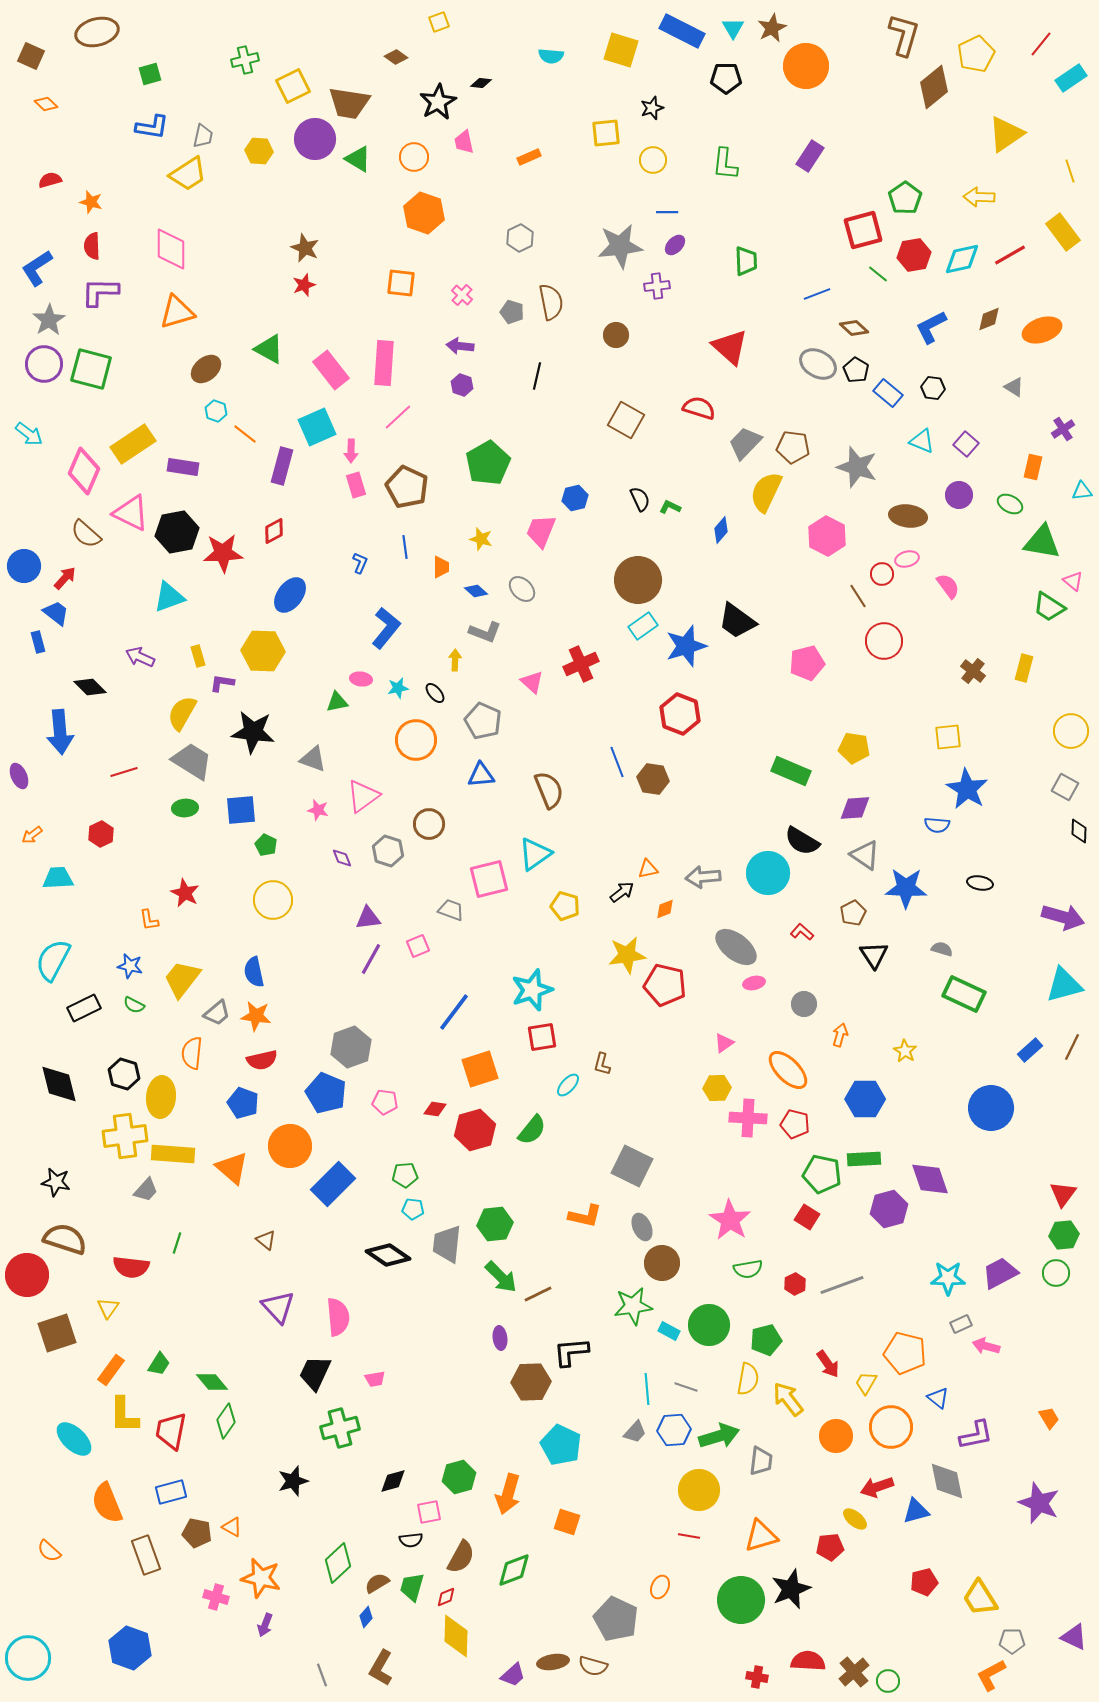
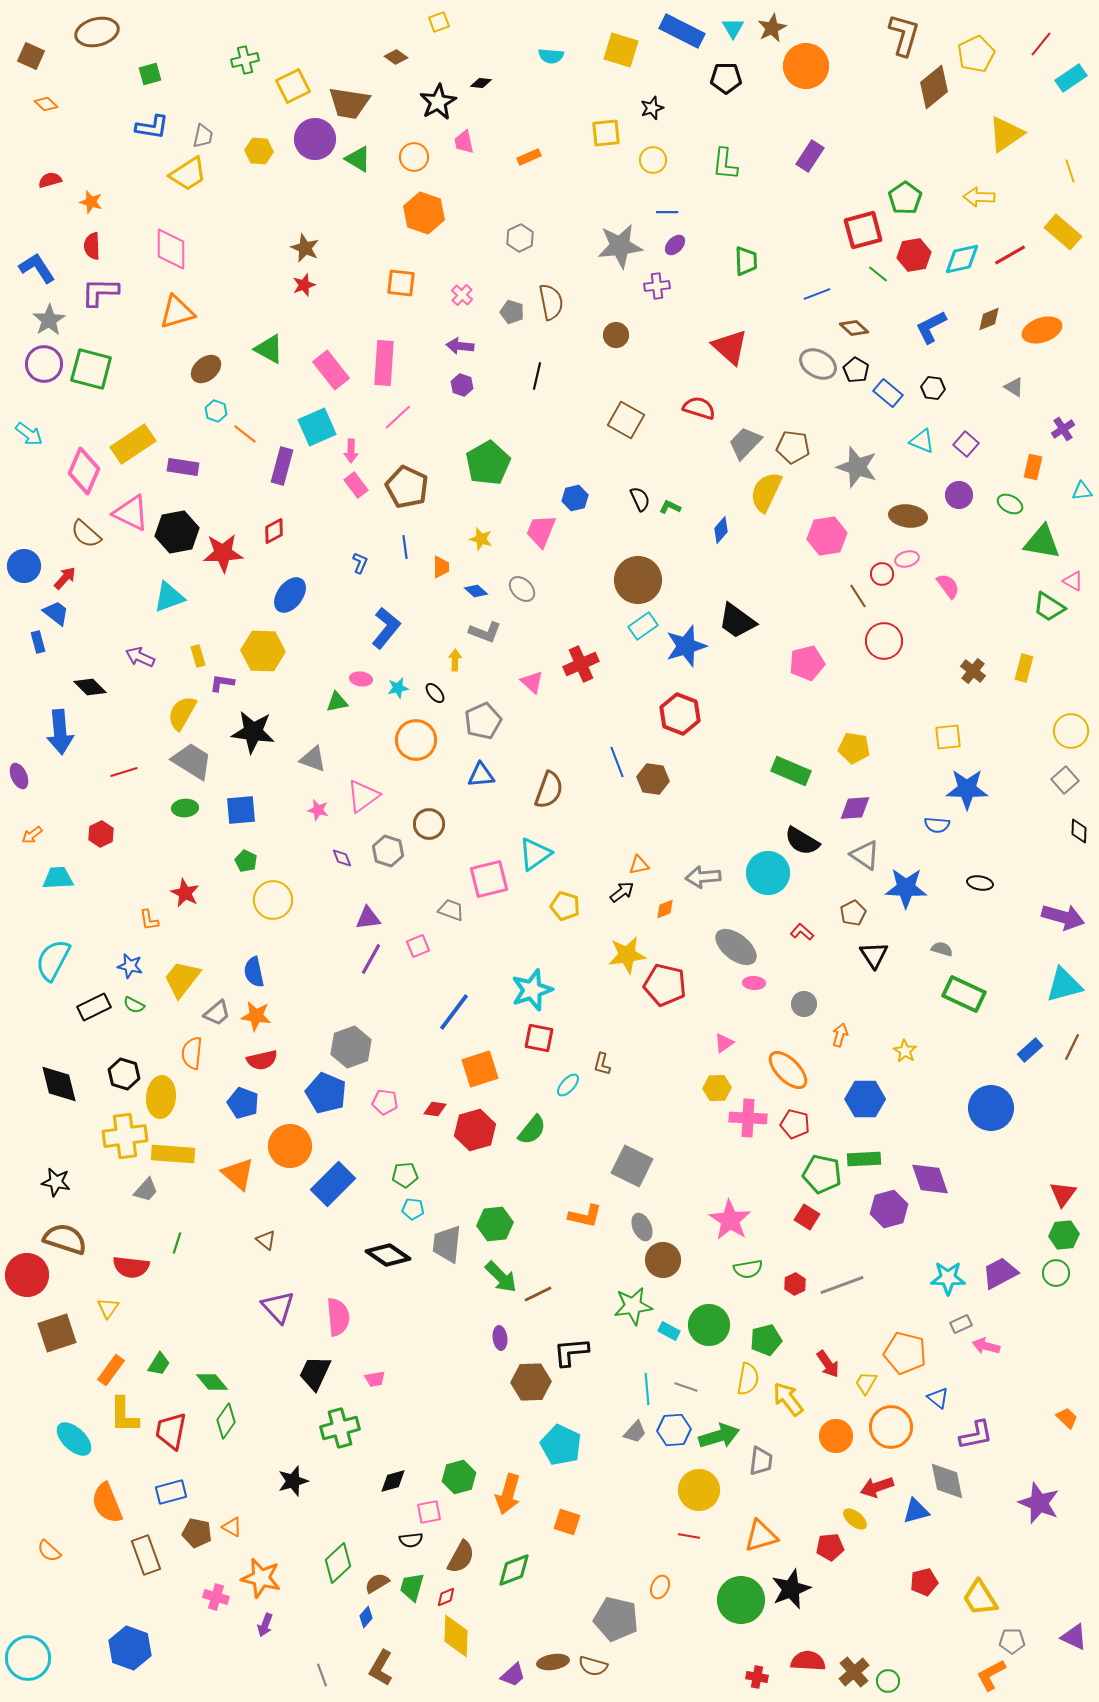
yellow rectangle at (1063, 232): rotated 12 degrees counterclockwise
blue L-shape at (37, 268): rotated 90 degrees clockwise
pink rectangle at (356, 485): rotated 20 degrees counterclockwise
pink hexagon at (827, 536): rotated 24 degrees clockwise
pink triangle at (1073, 581): rotated 10 degrees counterclockwise
gray pentagon at (483, 721): rotated 24 degrees clockwise
gray square at (1065, 787): moved 7 px up; rotated 20 degrees clockwise
blue star at (967, 789): rotated 30 degrees counterclockwise
brown semicircle at (549, 790): rotated 42 degrees clockwise
green pentagon at (266, 845): moved 20 px left, 16 px down
orange triangle at (648, 869): moved 9 px left, 4 px up
pink ellipse at (754, 983): rotated 15 degrees clockwise
black rectangle at (84, 1008): moved 10 px right, 1 px up
red square at (542, 1037): moved 3 px left, 1 px down; rotated 20 degrees clockwise
orange triangle at (232, 1168): moved 6 px right, 6 px down
brown circle at (662, 1263): moved 1 px right, 3 px up
orange trapezoid at (1049, 1418): moved 18 px right; rotated 15 degrees counterclockwise
gray pentagon at (616, 1619): rotated 12 degrees counterclockwise
